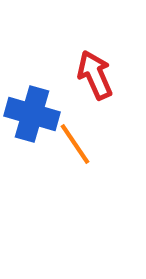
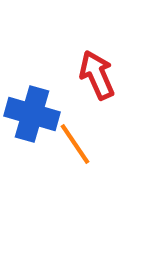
red arrow: moved 2 px right
